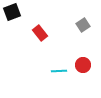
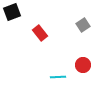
cyan line: moved 1 px left, 6 px down
